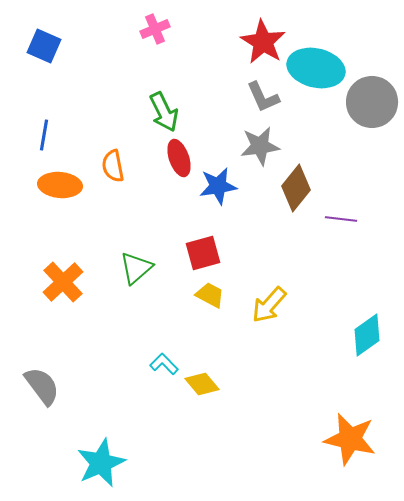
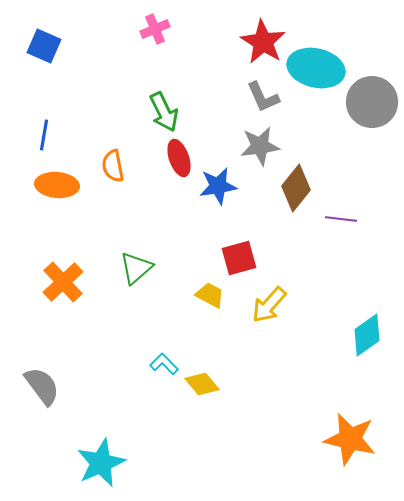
orange ellipse: moved 3 px left
red square: moved 36 px right, 5 px down
